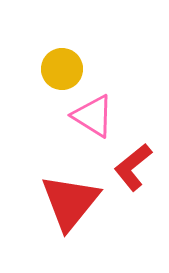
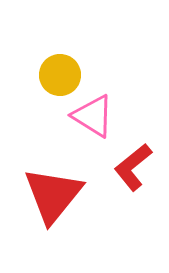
yellow circle: moved 2 px left, 6 px down
red triangle: moved 17 px left, 7 px up
